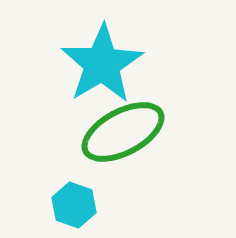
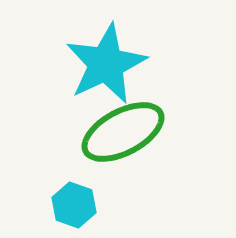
cyan star: moved 4 px right; rotated 6 degrees clockwise
